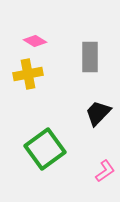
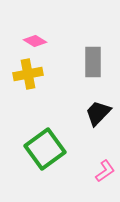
gray rectangle: moved 3 px right, 5 px down
